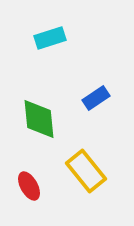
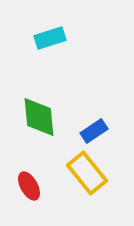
blue rectangle: moved 2 px left, 33 px down
green diamond: moved 2 px up
yellow rectangle: moved 1 px right, 2 px down
